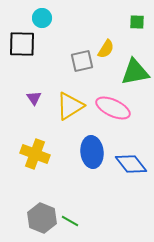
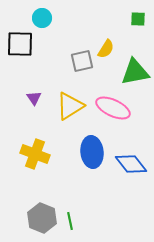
green square: moved 1 px right, 3 px up
black square: moved 2 px left
green line: rotated 48 degrees clockwise
